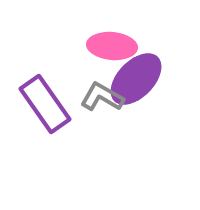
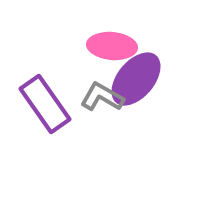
purple ellipse: rotated 4 degrees counterclockwise
